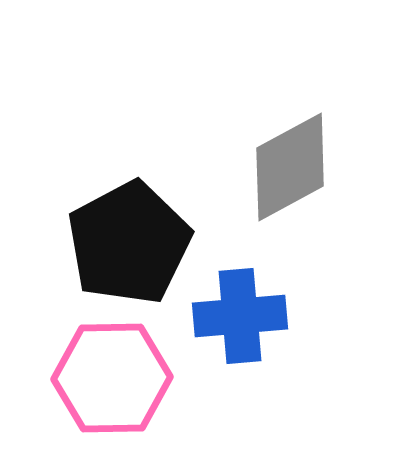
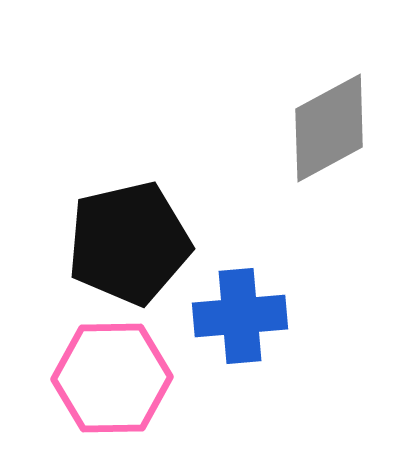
gray diamond: moved 39 px right, 39 px up
black pentagon: rotated 15 degrees clockwise
